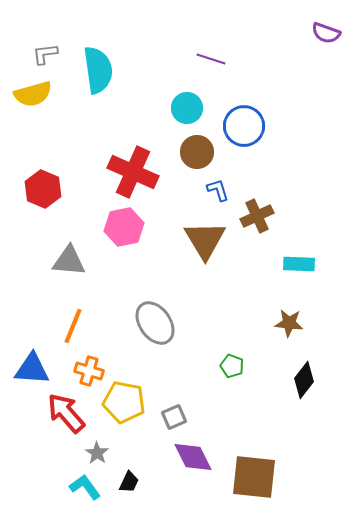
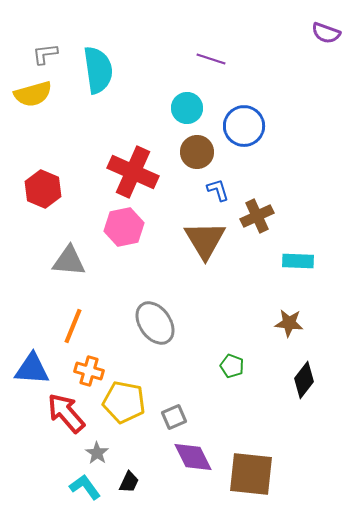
cyan rectangle: moved 1 px left, 3 px up
brown square: moved 3 px left, 3 px up
